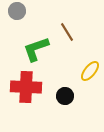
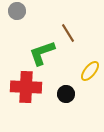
brown line: moved 1 px right, 1 px down
green L-shape: moved 6 px right, 4 px down
black circle: moved 1 px right, 2 px up
